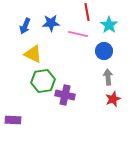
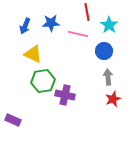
purple rectangle: rotated 21 degrees clockwise
